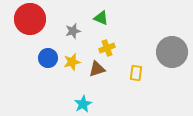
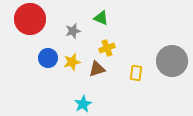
gray circle: moved 9 px down
